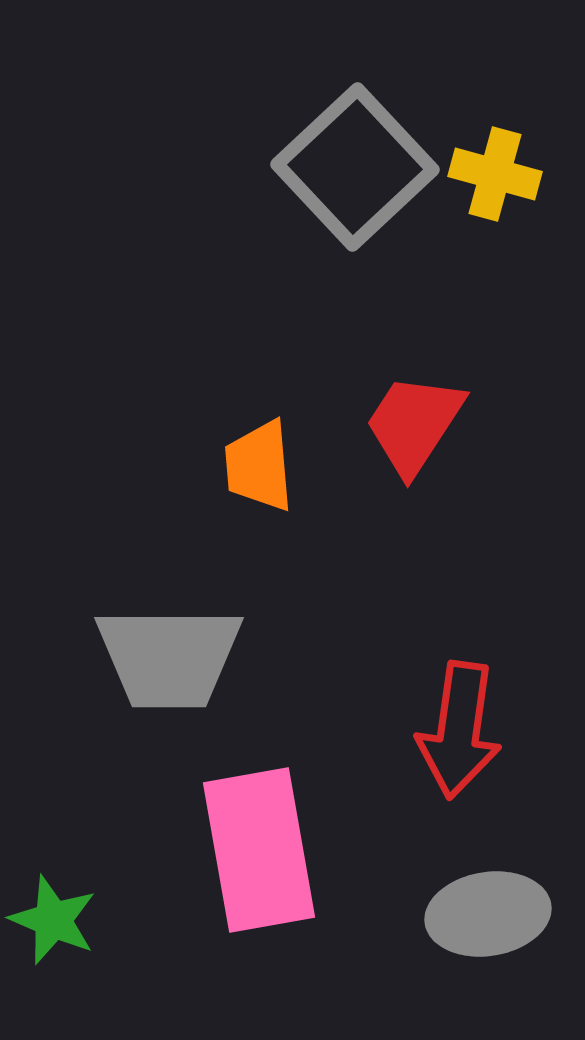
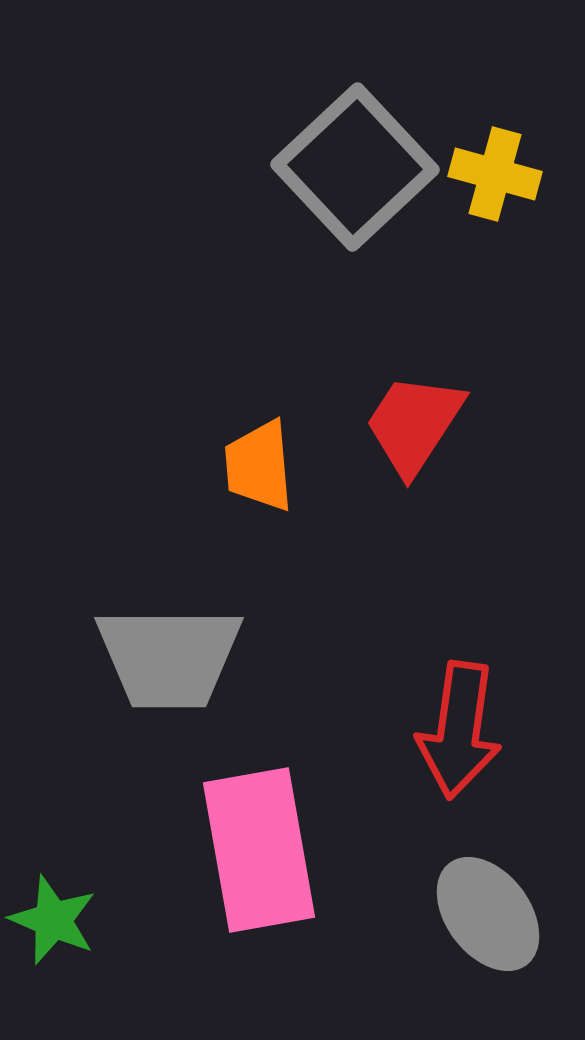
gray ellipse: rotated 62 degrees clockwise
